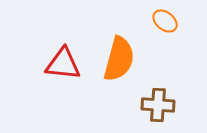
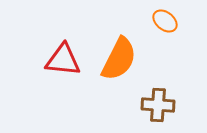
orange semicircle: rotated 12 degrees clockwise
red triangle: moved 4 px up
